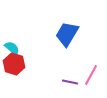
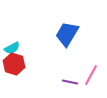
cyan semicircle: rotated 112 degrees clockwise
